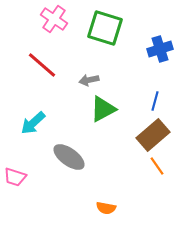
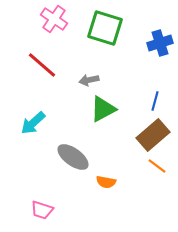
blue cross: moved 6 px up
gray ellipse: moved 4 px right
orange line: rotated 18 degrees counterclockwise
pink trapezoid: moved 27 px right, 33 px down
orange semicircle: moved 26 px up
